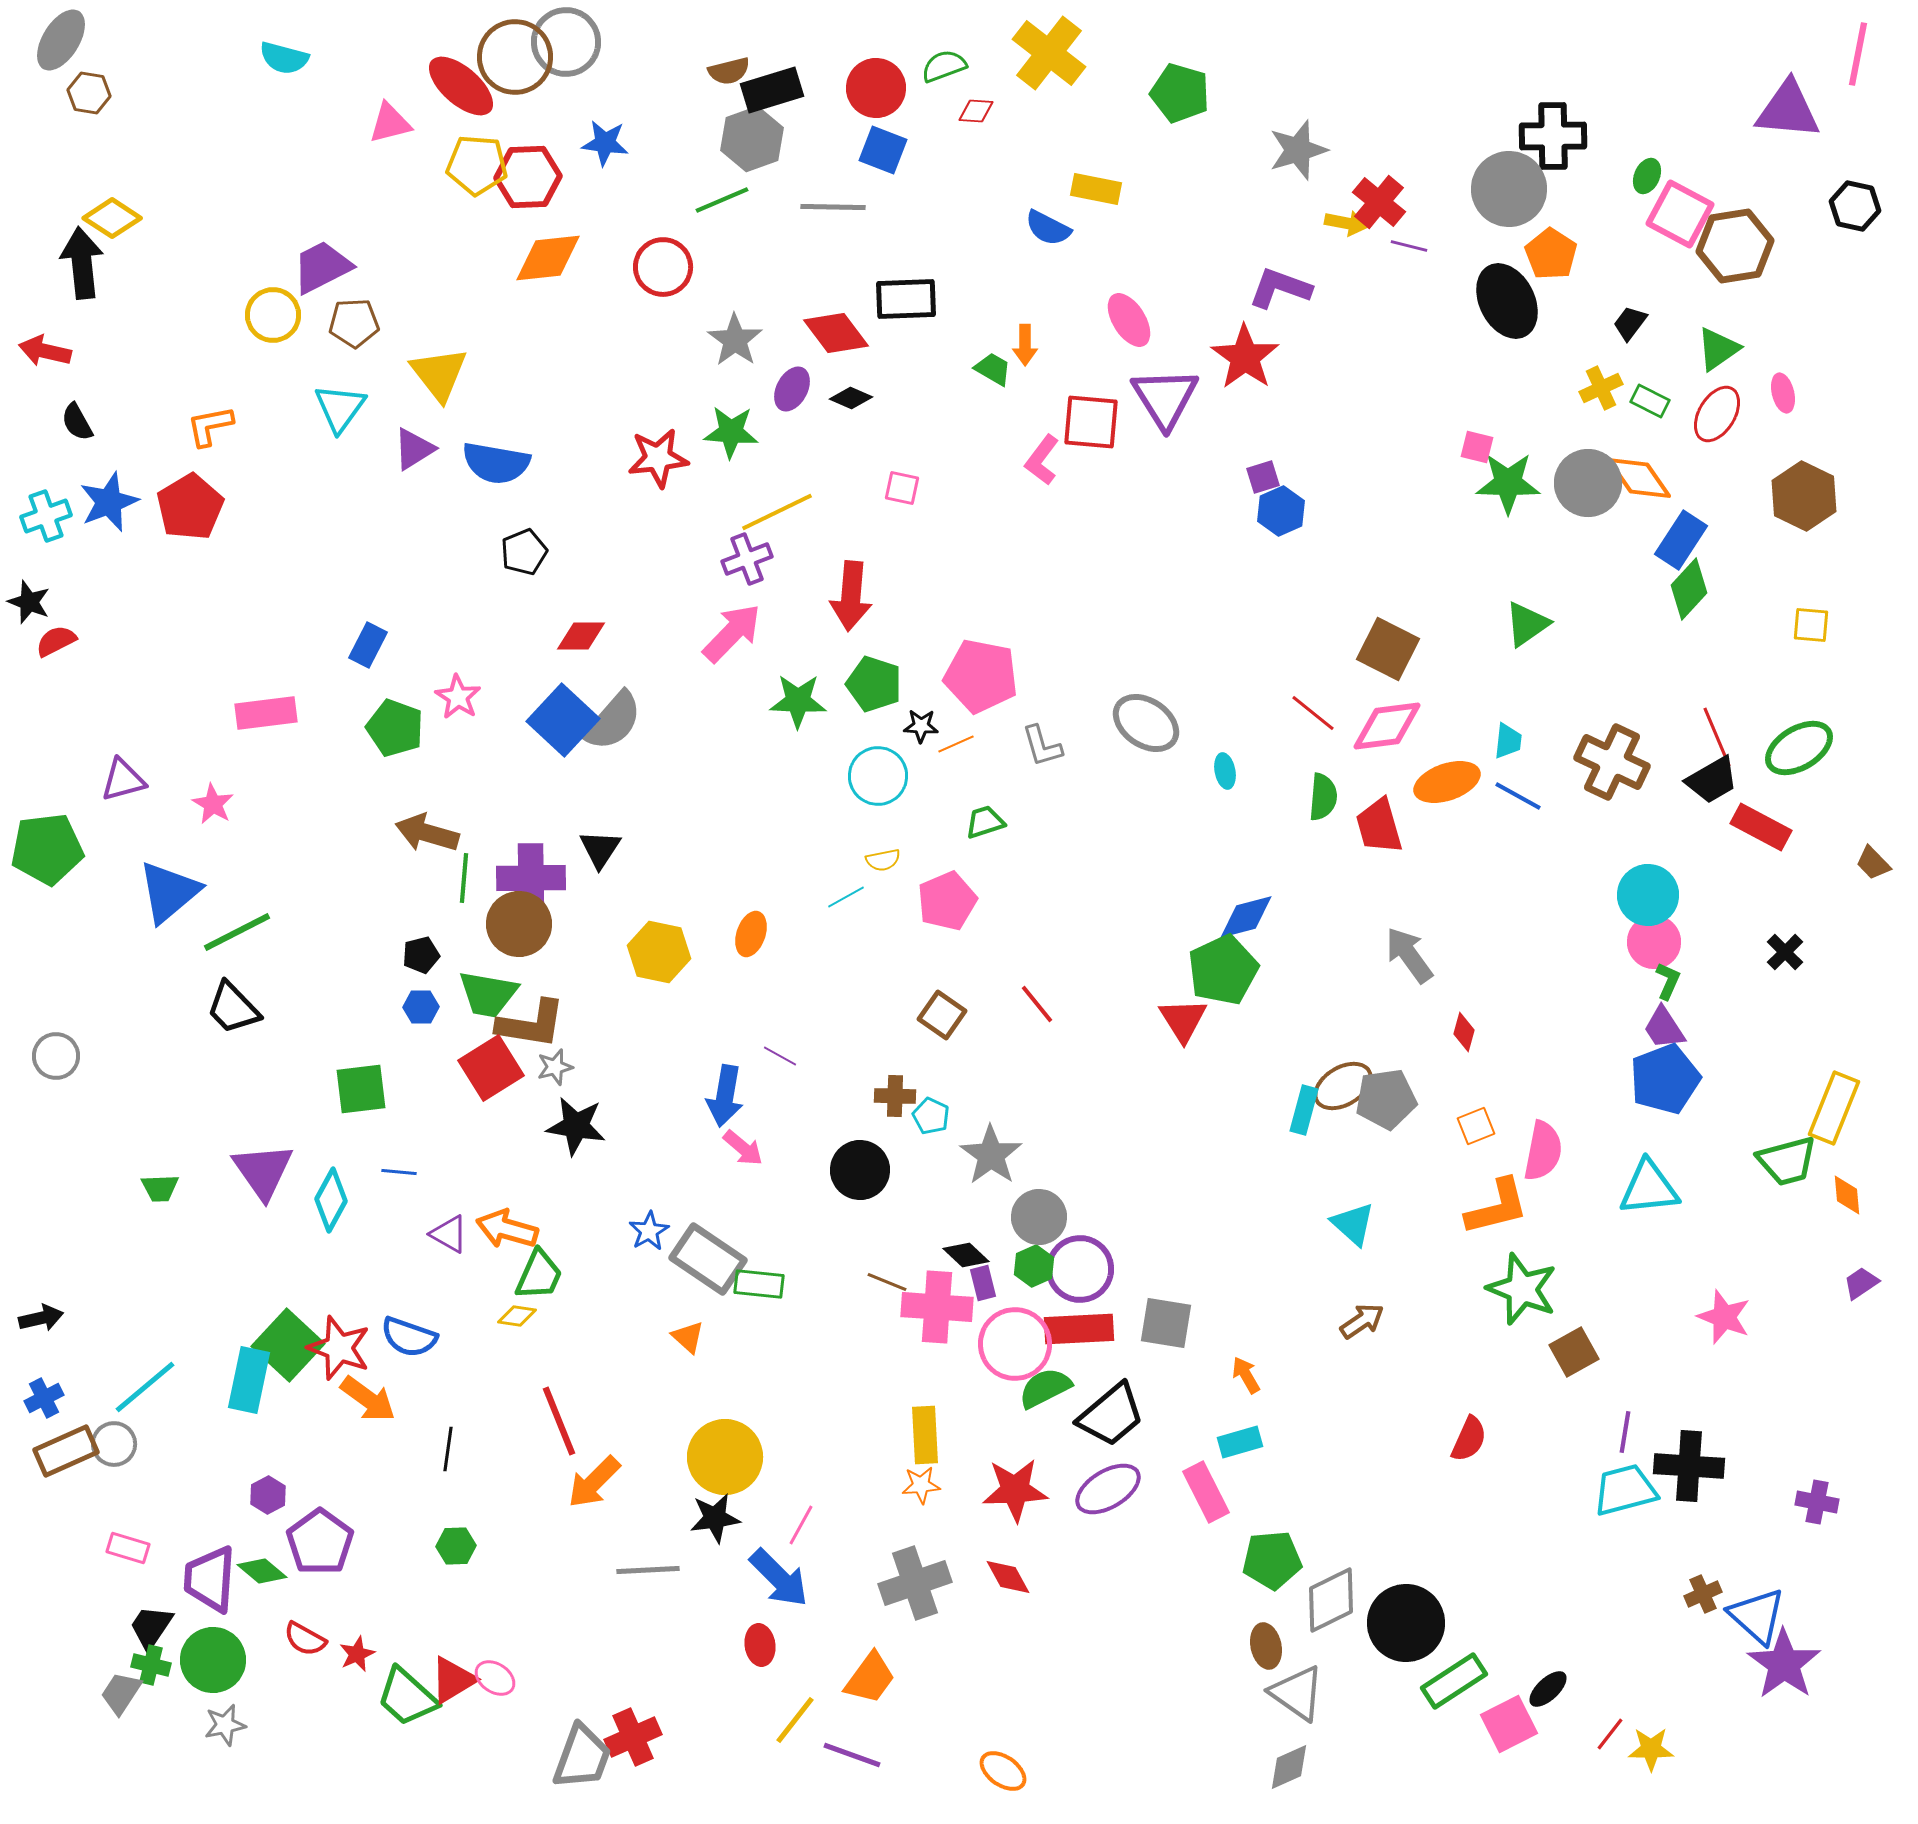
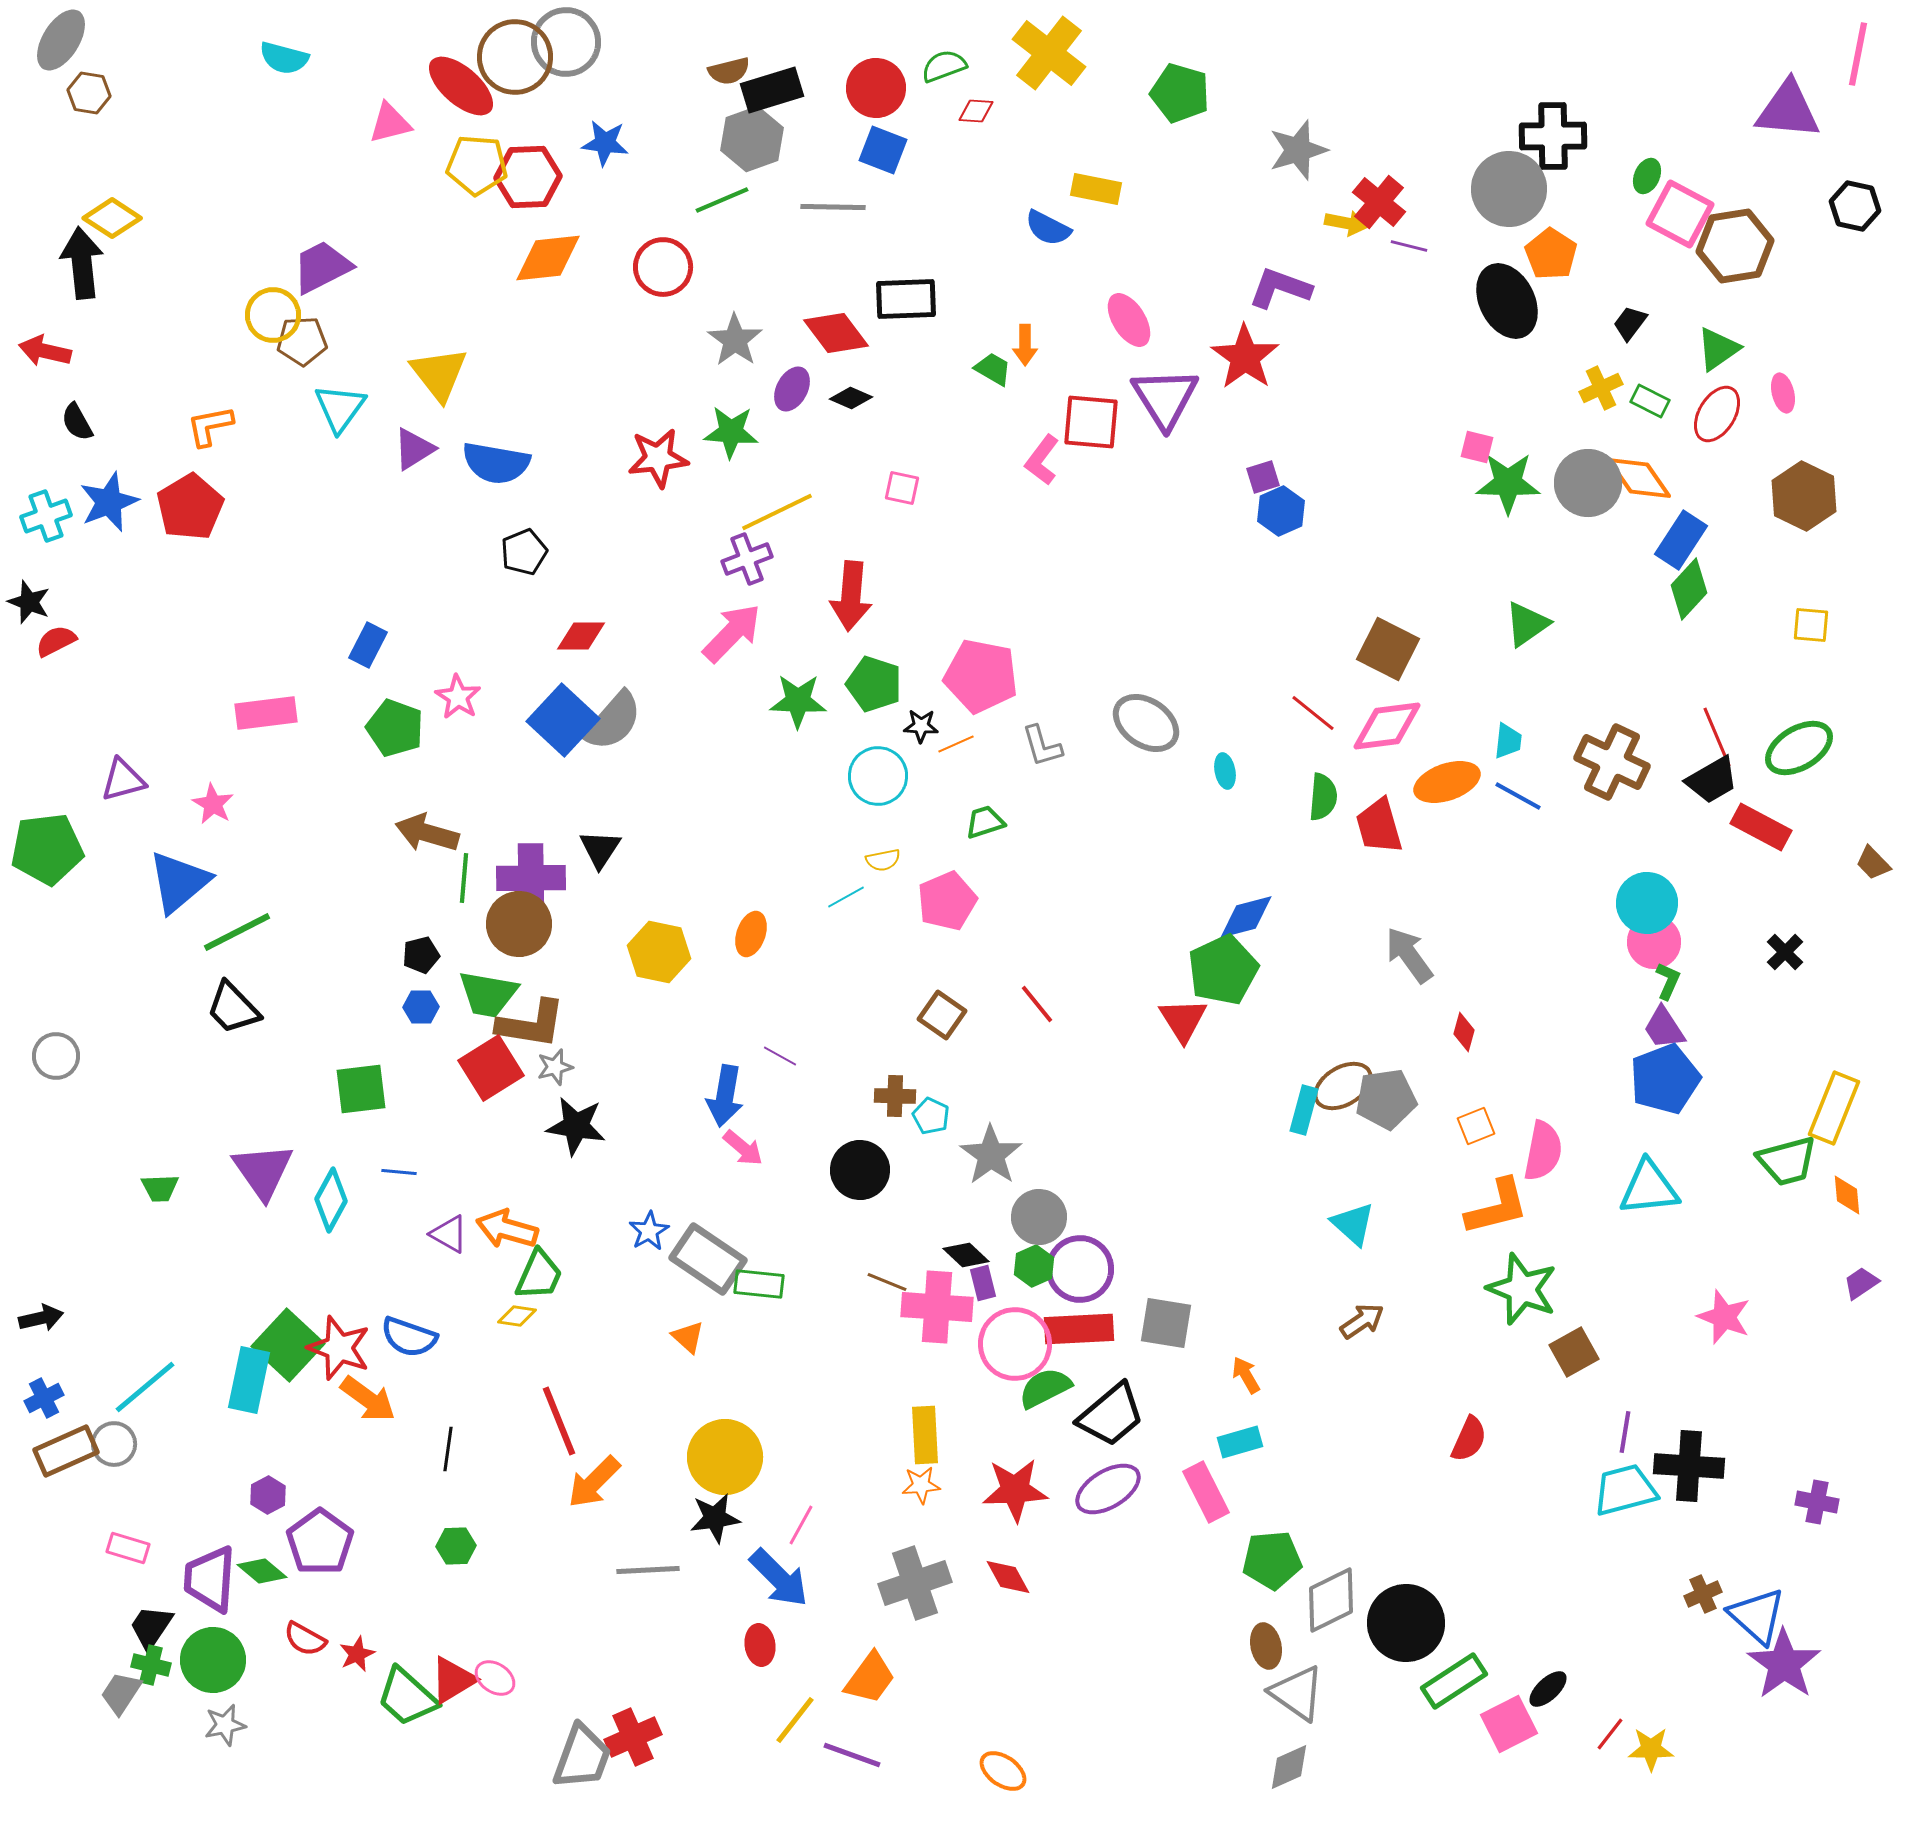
brown pentagon at (354, 323): moved 52 px left, 18 px down
blue triangle at (169, 892): moved 10 px right, 10 px up
cyan circle at (1648, 895): moved 1 px left, 8 px down
